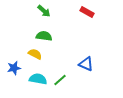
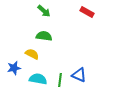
yellow semicircle: moved 3 px left
blue triangle: moved 7 px left, 11 px down
green line: rotated 40 degrees counterclockwise
